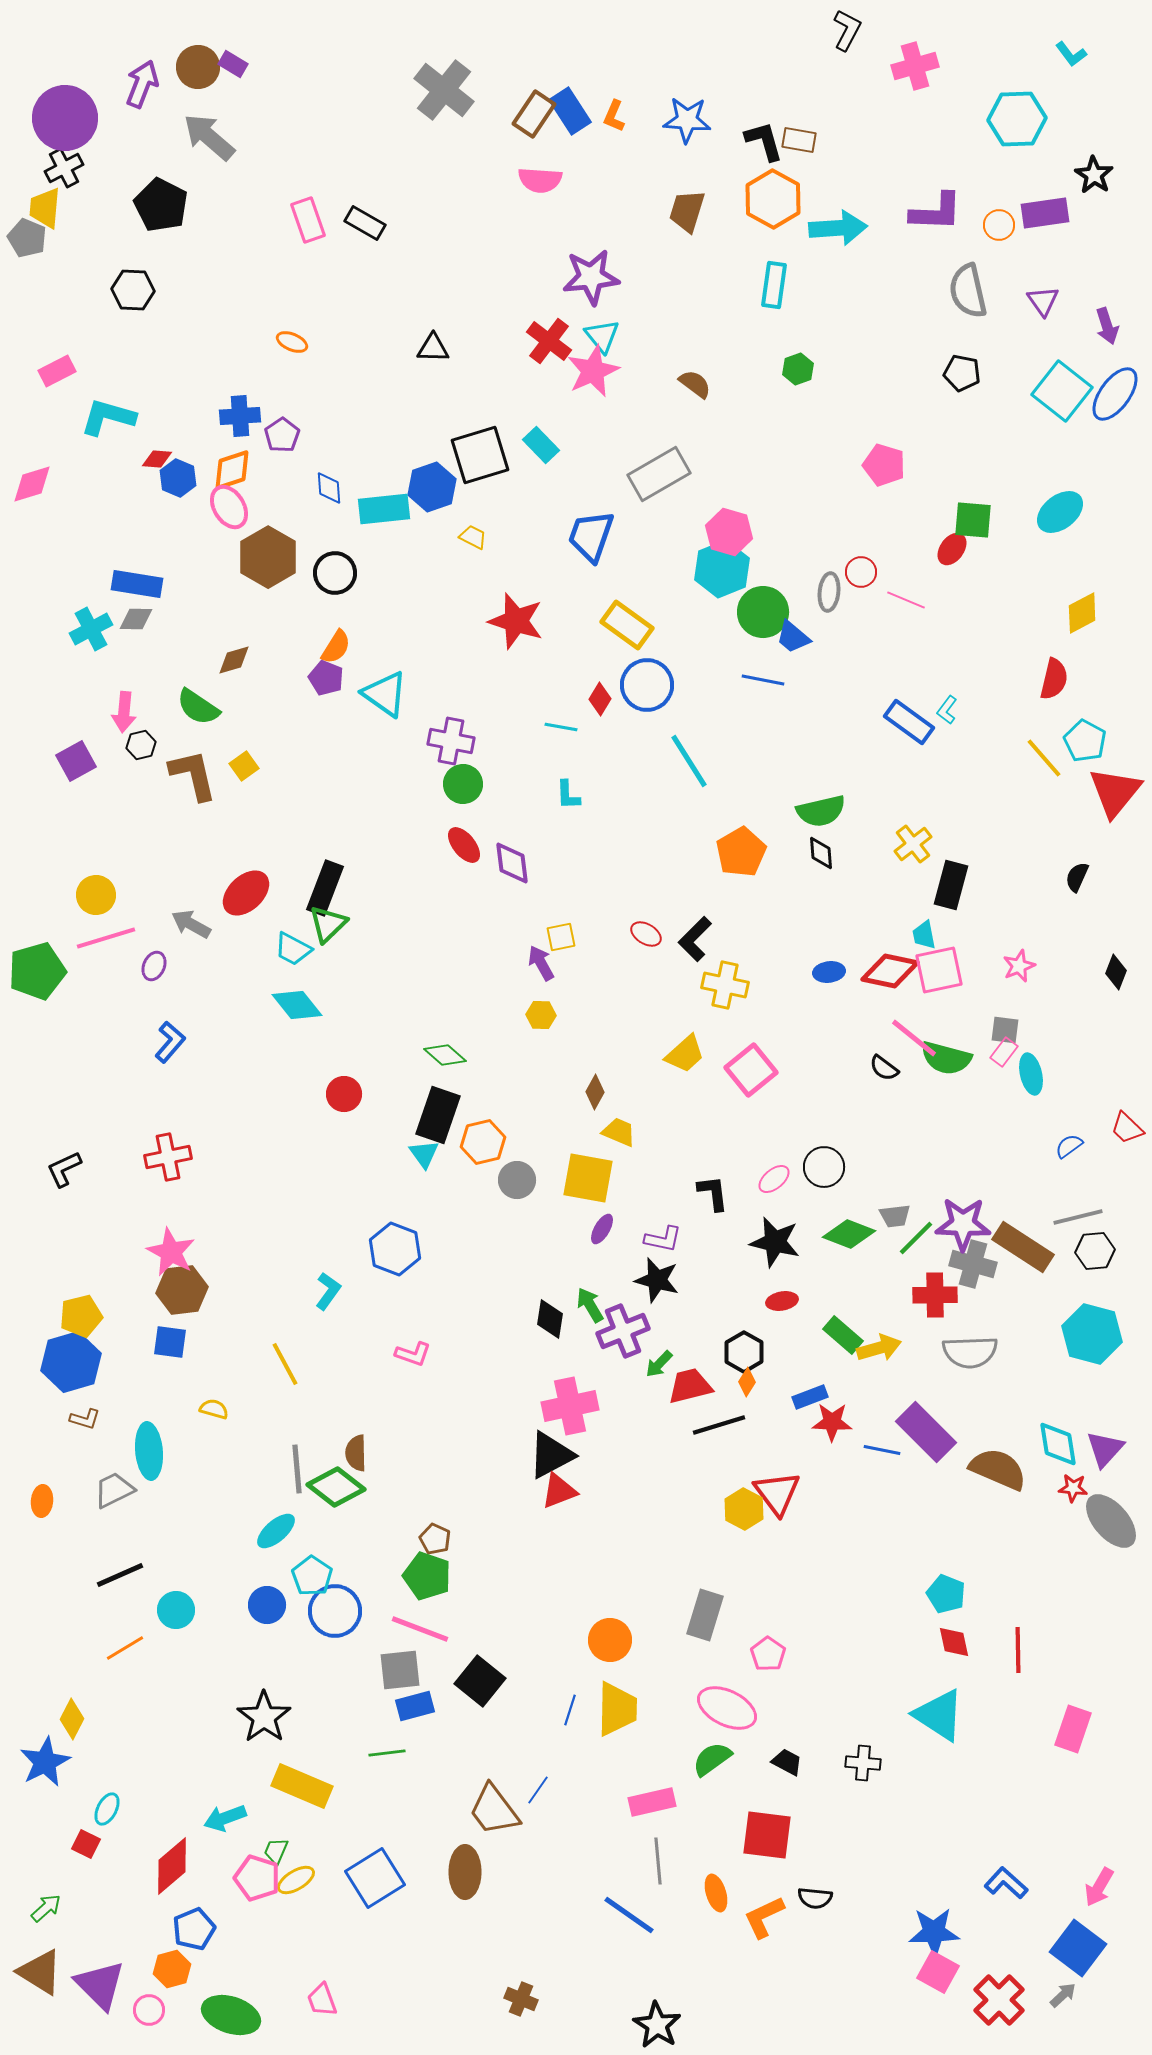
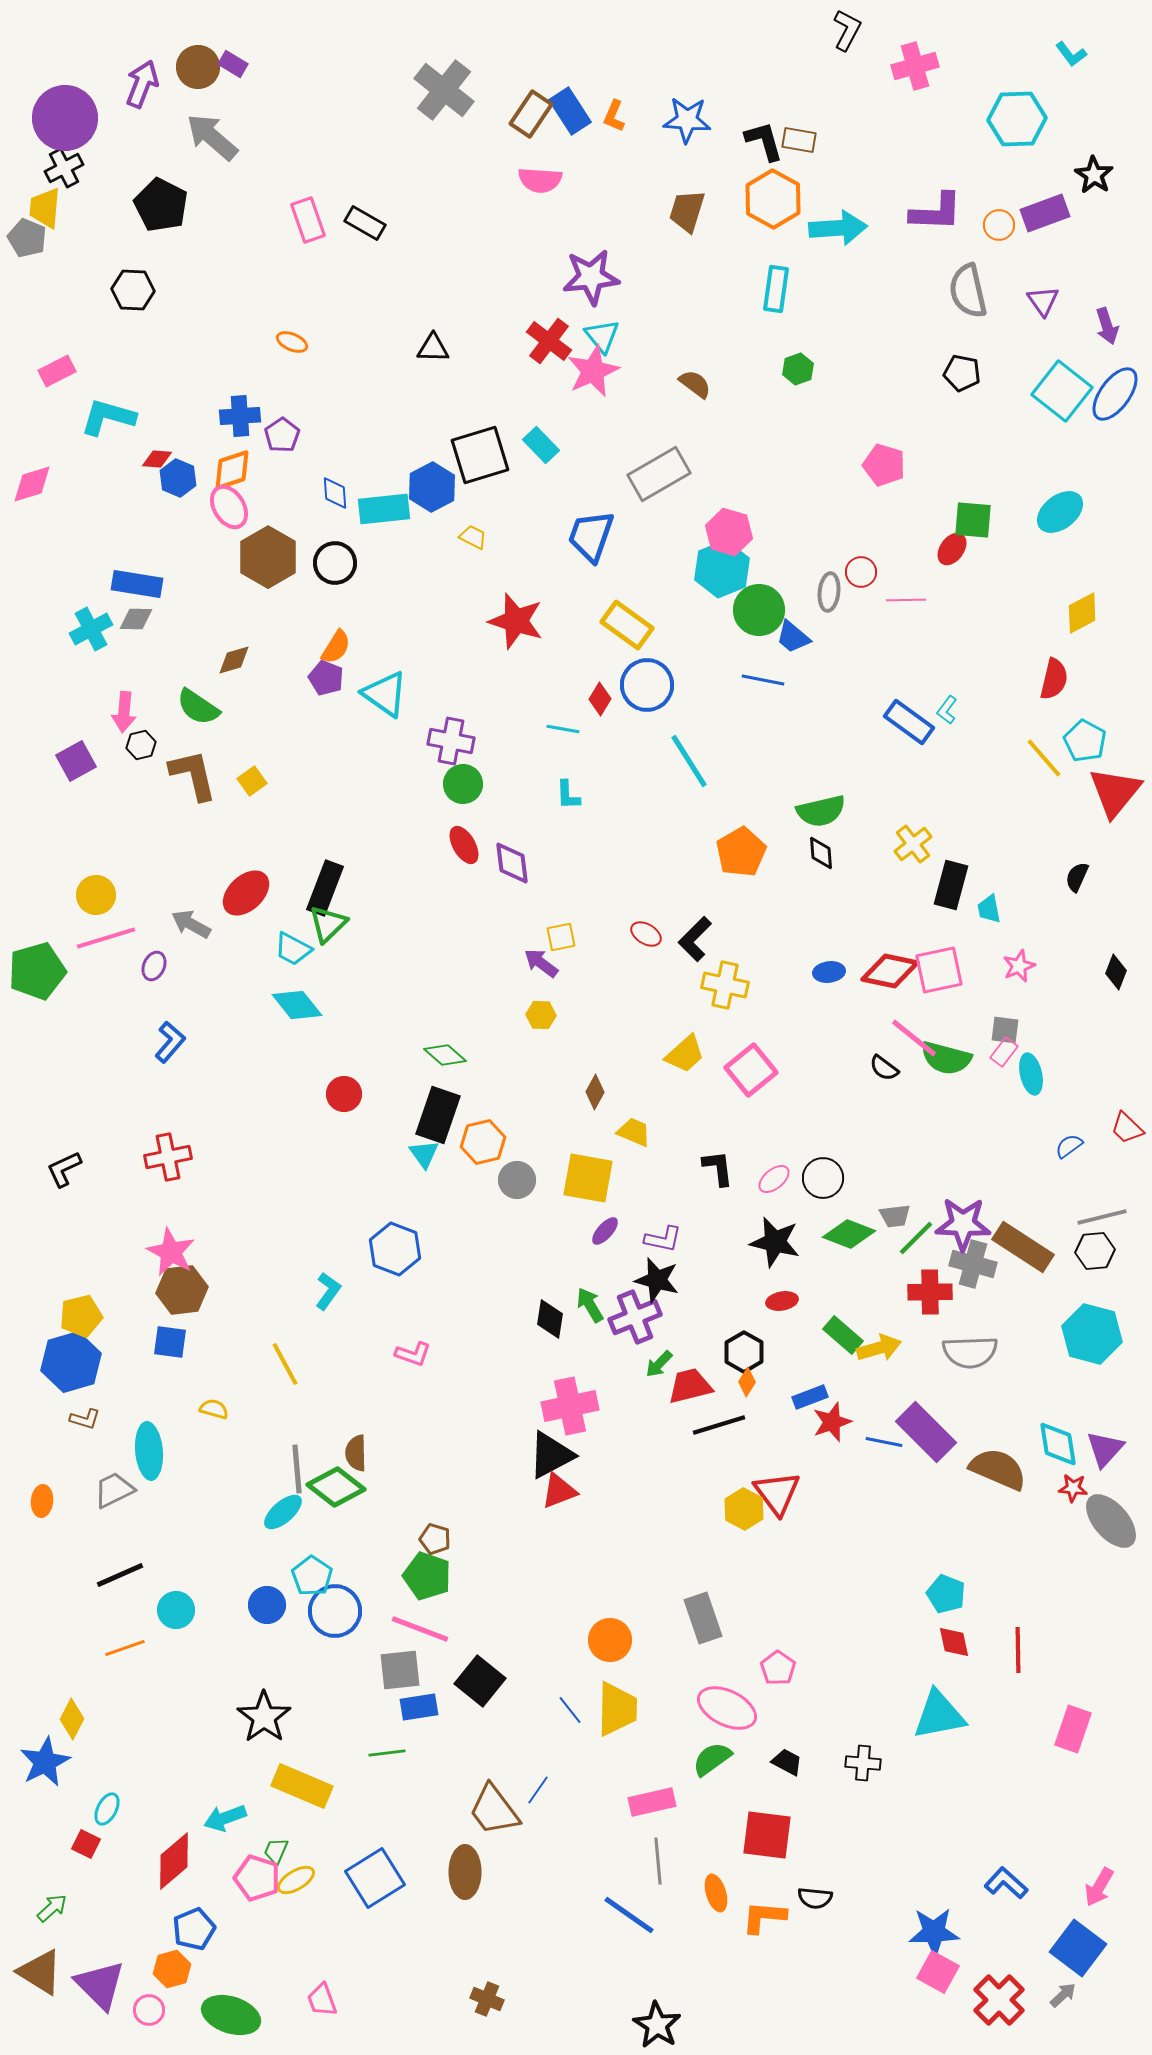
brown rectangle at (534, 114): moved 3 px left
gray arrow at (209, 137): moved 3 px right
purple rectangle at (1045, 213): rotated 12 degrees counterclockwise
cyan rectangle at (774, 285): moved 2 px right, 4 px down
blue hexagon at (432, 487): rotated 9 degrees counterclockwise
blue diamond at (329, 488): moved 6 px right, 5 px down
black circle at (335, 573): moved 10 px up
pink line at (906, 600): rotated 24 degrees counterclockwise
green circle at (763, 612): moved 4 px left, 2 px up
cyan line at (561, 727): moved 2 px right, 2 px down
yellow square at (244, 766): moved 8 px right, 15 px down
red ellipse at (464, 845): rotated 9 degrees clockwise
cyan trapezoid at (924, 935): moved 65 px right, 26 px up
purple arrow at (541, 963): rotated 24 degrees counterclockwise
yellow trapezoid at (619, 1132): moved 15 px right
black circle at (824, 1167): moved 1 px left, 11 px down
black L-shape at (713, 1193): moved 5 px right, 25 px up
gray line at (1078, 1217): moved 24 px right
purple ellipse at (602, 1229): moved 3 px right, 2 px down; rotated 12 degrees clockwise
red cross at (935, 1295): moved 5 px left, 3 px up
purple cross at (623, 1331): moved 12 px right, 14 px up
red star at (832, 1422): rotated 21 degrees counterclockwise
blue line at (882, 1450): moved 2 px right, 8 px up
cyan ellipse at (276, 1531): moved 7 px right, 19 px up
brown pentagon at (435, 1539): rotated 8 degrees counterclockwise
gray rectangle at (705, 1615): moved 2 px left, 3 px down; rotated 36 degrees counterclockwise
orange line at (125, 1648): rotated 12 degrees clockwise
pink pentagon at (768, 1654): moved 10 px right, 14 px down
blue rectangle at (415, 1706): moved 4 px right, 1 px down; rotated 6 degrees clockwise
blue line at (570, 1710): rotated 56 degrees counterclockwise
cyan triangle at (939, 1715): rotated 44 degrees counterclockwise
red diamond at (172, 1866): moved 2 px right, 5 px up
green arrow at (46, 1908): moved 6 px right
orange L-shape at (764, 1917): rotated 30 degrees clockwise
brown cross at (521, 1999): moved 34 px left
